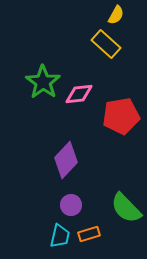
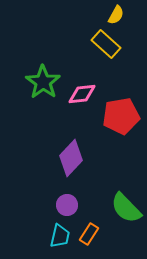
pink diamond: moved 3 px right
purple diamond: moved 5 px right, 2 px up
purple circle: moved 4 px left
orange rectangle: rotated 40 degrees counterclockwise
